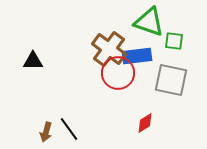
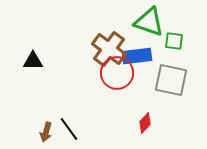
red circle: moved 1 px left
red diamond: rotated 15 degrees counterclockwise
